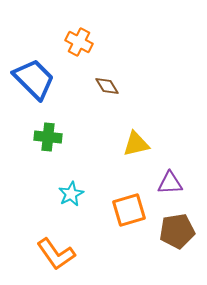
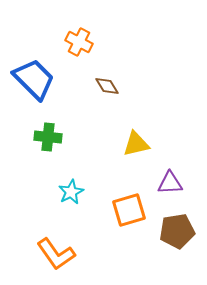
cyan star: moved 2 px up
